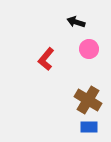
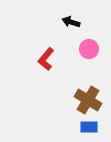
black arrow: moved 5 px left
